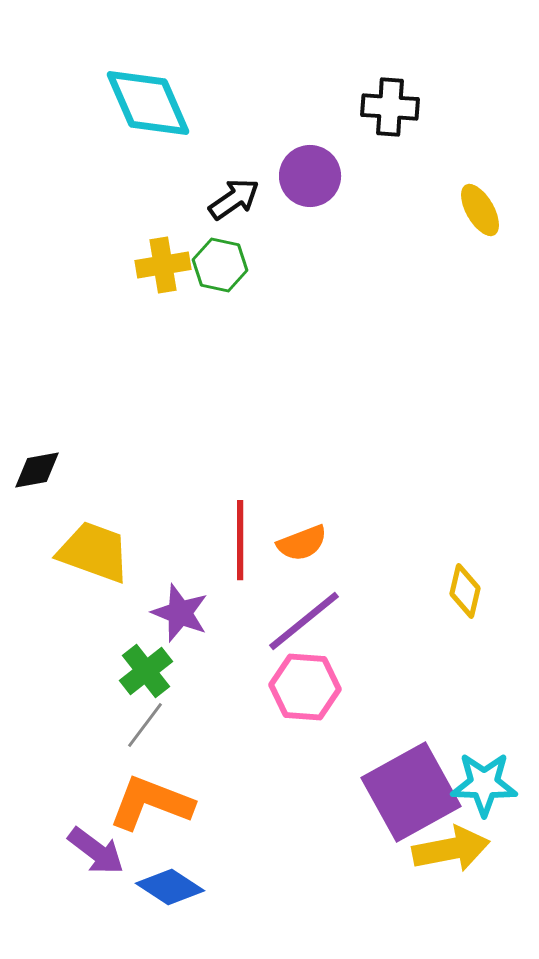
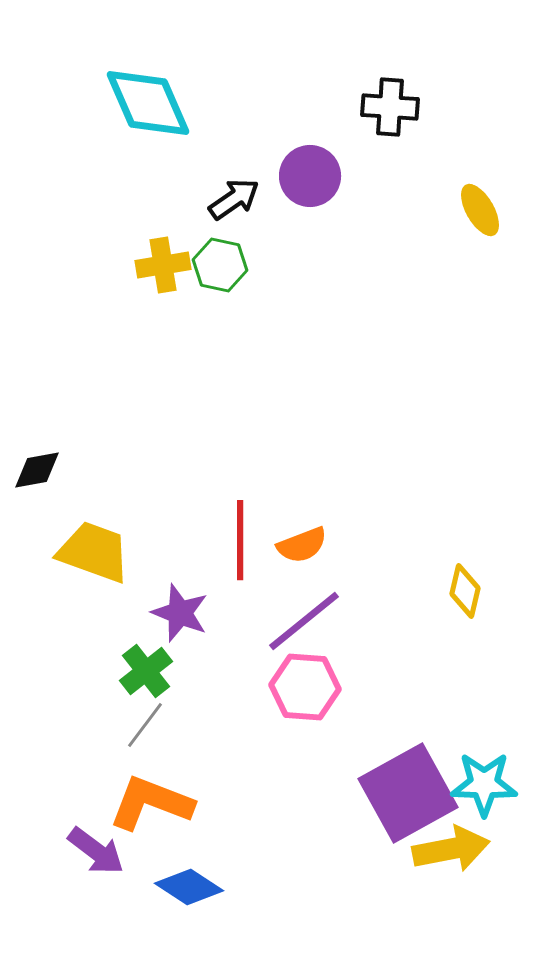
orange semicircle: moved 2 px down
purple square: moved 3 px left, 1 px down
blue diamond: moved 19 px right
